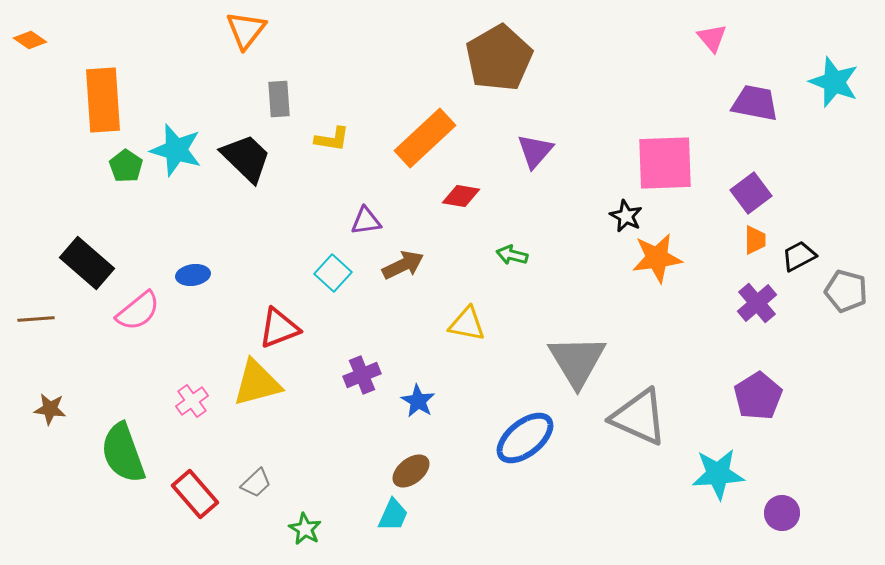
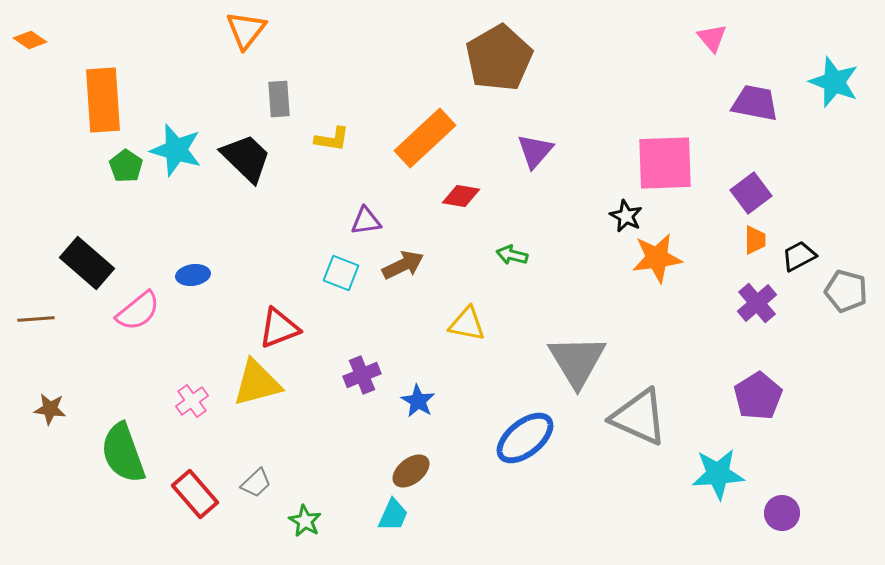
cyan square at (333, 273): moved 8 px right; rotated 21 degrees counterclockwise
green star at (305, 529): moved 8 px up
